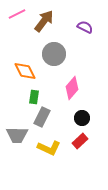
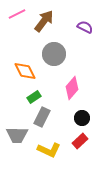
green rectangle: rotated 48 degrees clockwise
yellow L-shape: moved 2 px down
